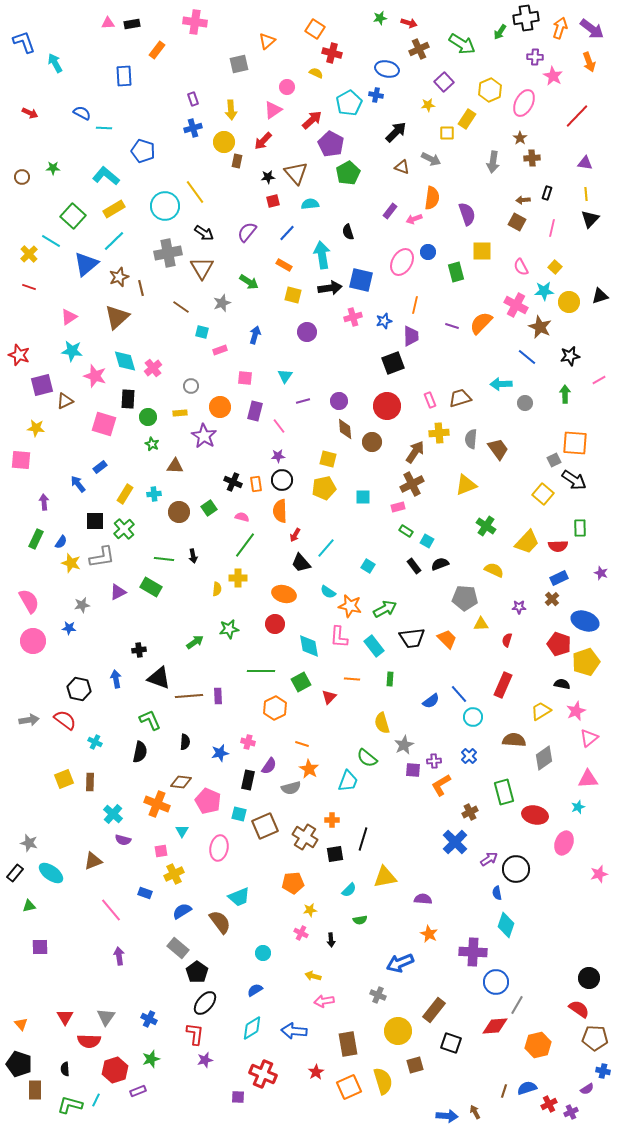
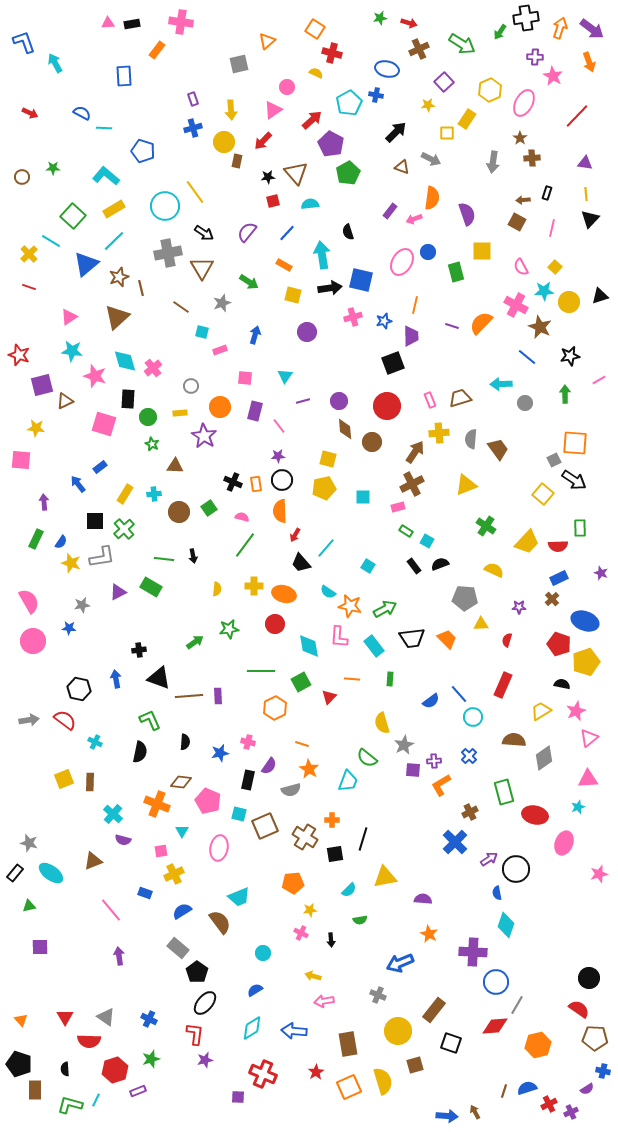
pink cross at (195, 22): moved 14 px left
yellow cross at (238, 578): moved 16 px right, 8 px down
gray semicircle at (291, 788): moved 2 px down
gray triangle at (106, 1017): rotated 30 degrees counterclockwise
orange triangle at (21, 1024): moved 4 px up
